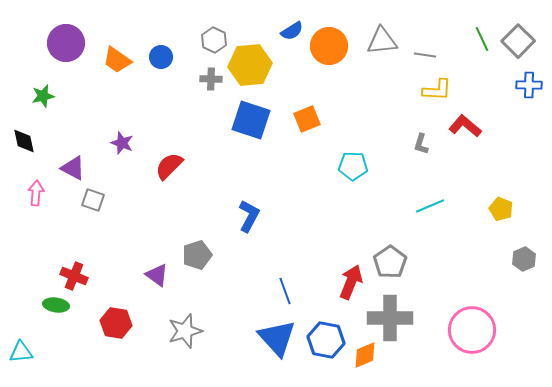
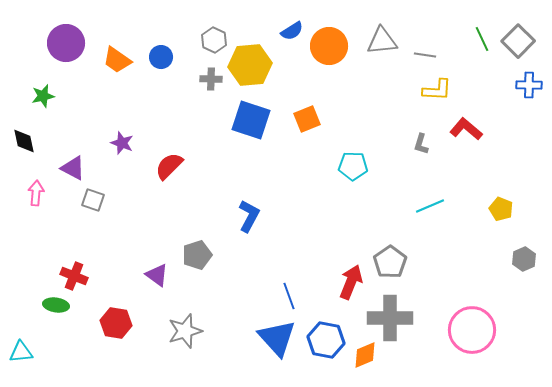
red L-shape at (465, 126): moved 1 px right, 3 px down
blue line at (285, 291): moved 4 px right, 5 px down
